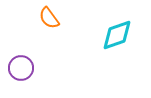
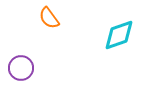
cyan diamond: moved 2 px right
